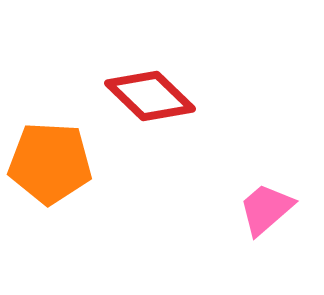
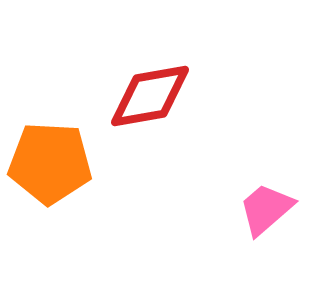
red diamond: rotated 54 degrees counterclockwise
